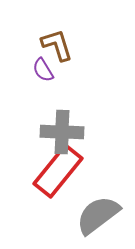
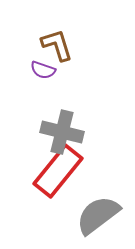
purple semicircle: rotated 40 degrees counterclockwise
gray cross: rotated 12 degrees clockwise
